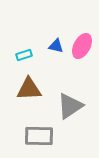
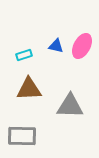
gray triangle: rotated 36 degrees clockwise
gray rectangle: moved 17 px left
